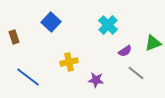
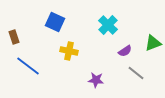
blue square: moved 4 px right; rotated 18 degrees counterclockwise
yellow cross: moved 11 px up; rotated 24 degrees clockwise
blue line: moved 11 px up
